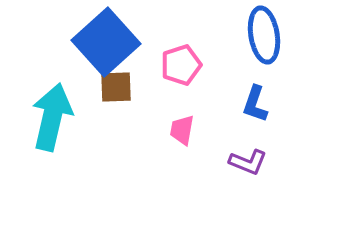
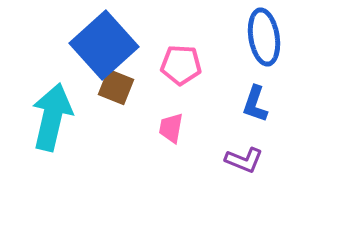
blue ellipse: moved 2 px down
blue square: moved 2 px left, 3 px down
pink pentagon: rotated 21 degrees clockwise
brown square: rotated 24 degrees clockwise
pink trapezoid: moved 11 px left, 2 px up
purple L-shape: moved 4 px left, 2 px up
